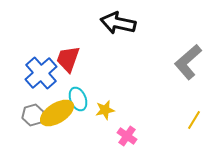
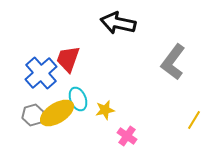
gray L-shape: moved 15 px left; rotated 12 degrees counterclockwise
